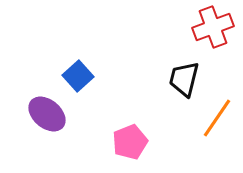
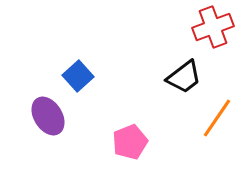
black trapezoid: moved 2 px up; rotated 141 degrees counterclockwise
purple ellipse: moved 1 px right, 2 px down; rotated 18 degrees clockwise
